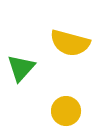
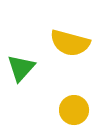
yellow circle: moved 8 px right, 1 px up
